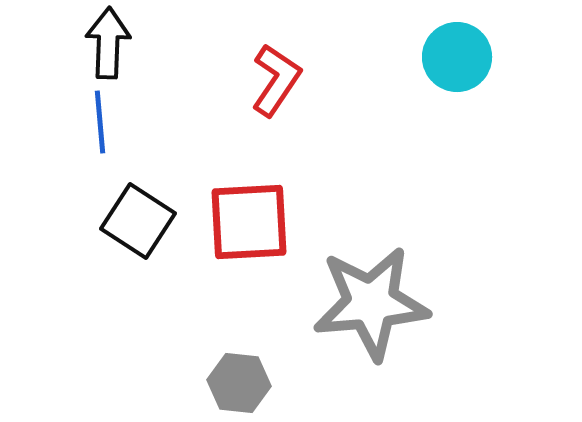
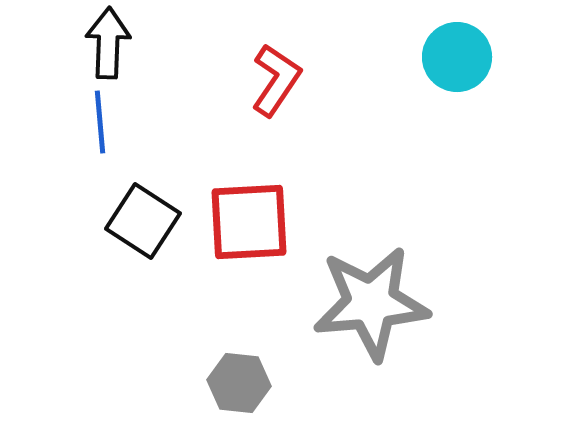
black square: moved 5 px right
